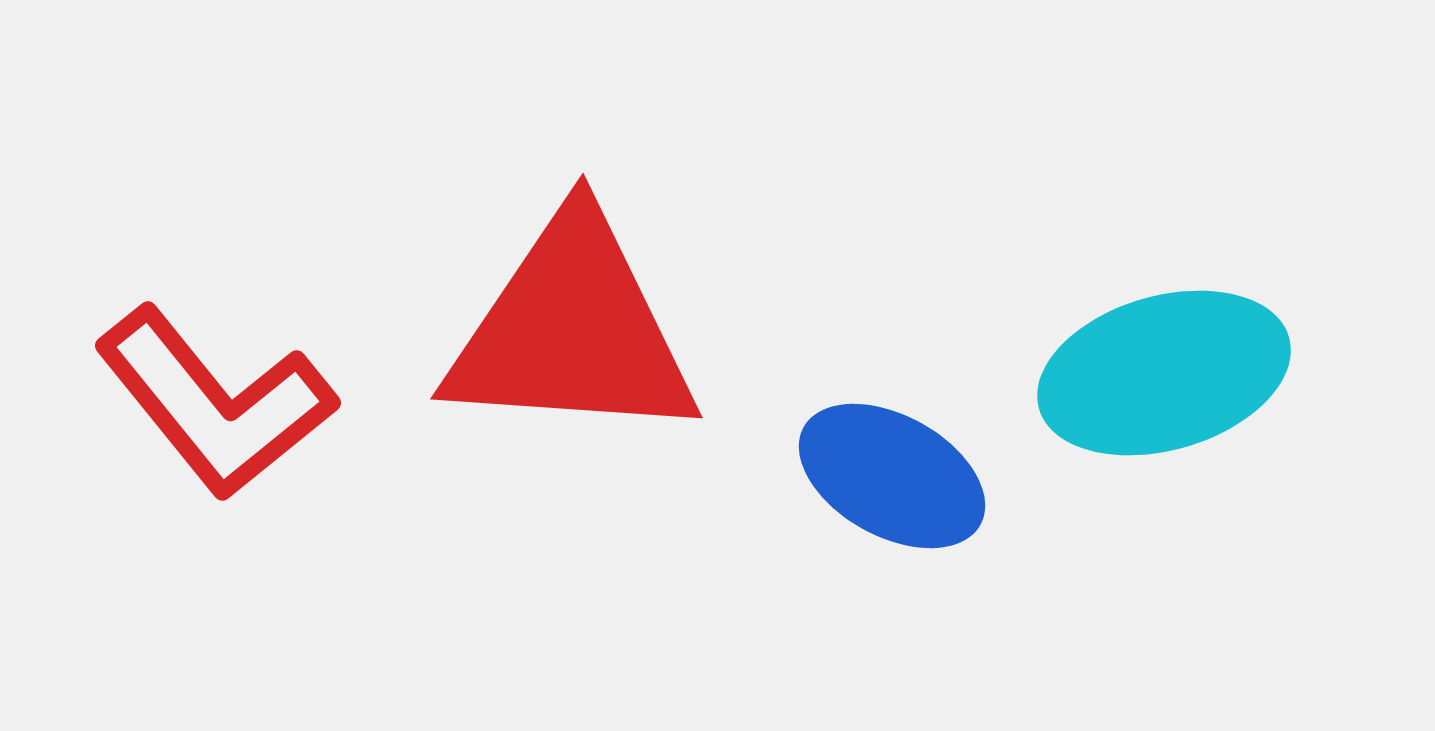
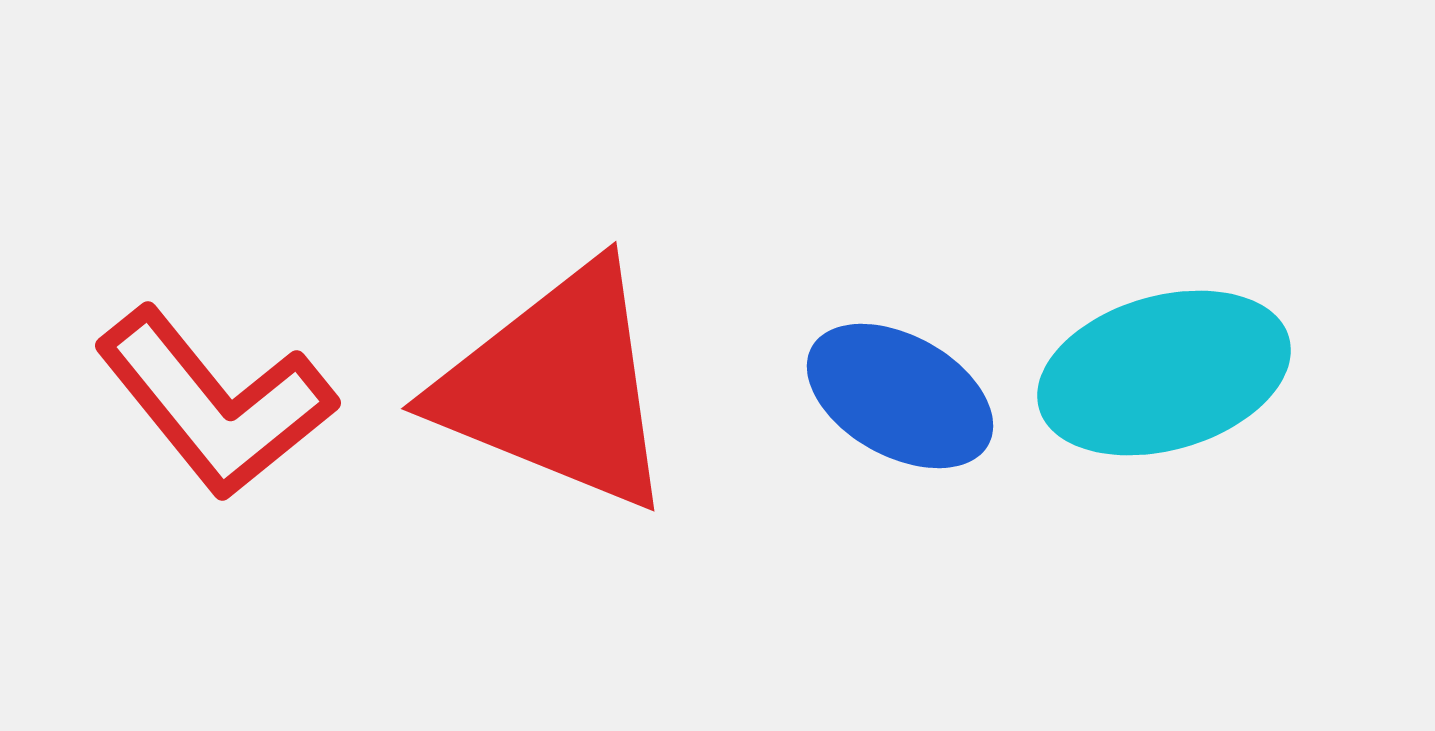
red triangle: moved 15 px left, 57 px down; rotated 18 degrees clockwise
blue ellipse: moved 8 px right, 80 px up
